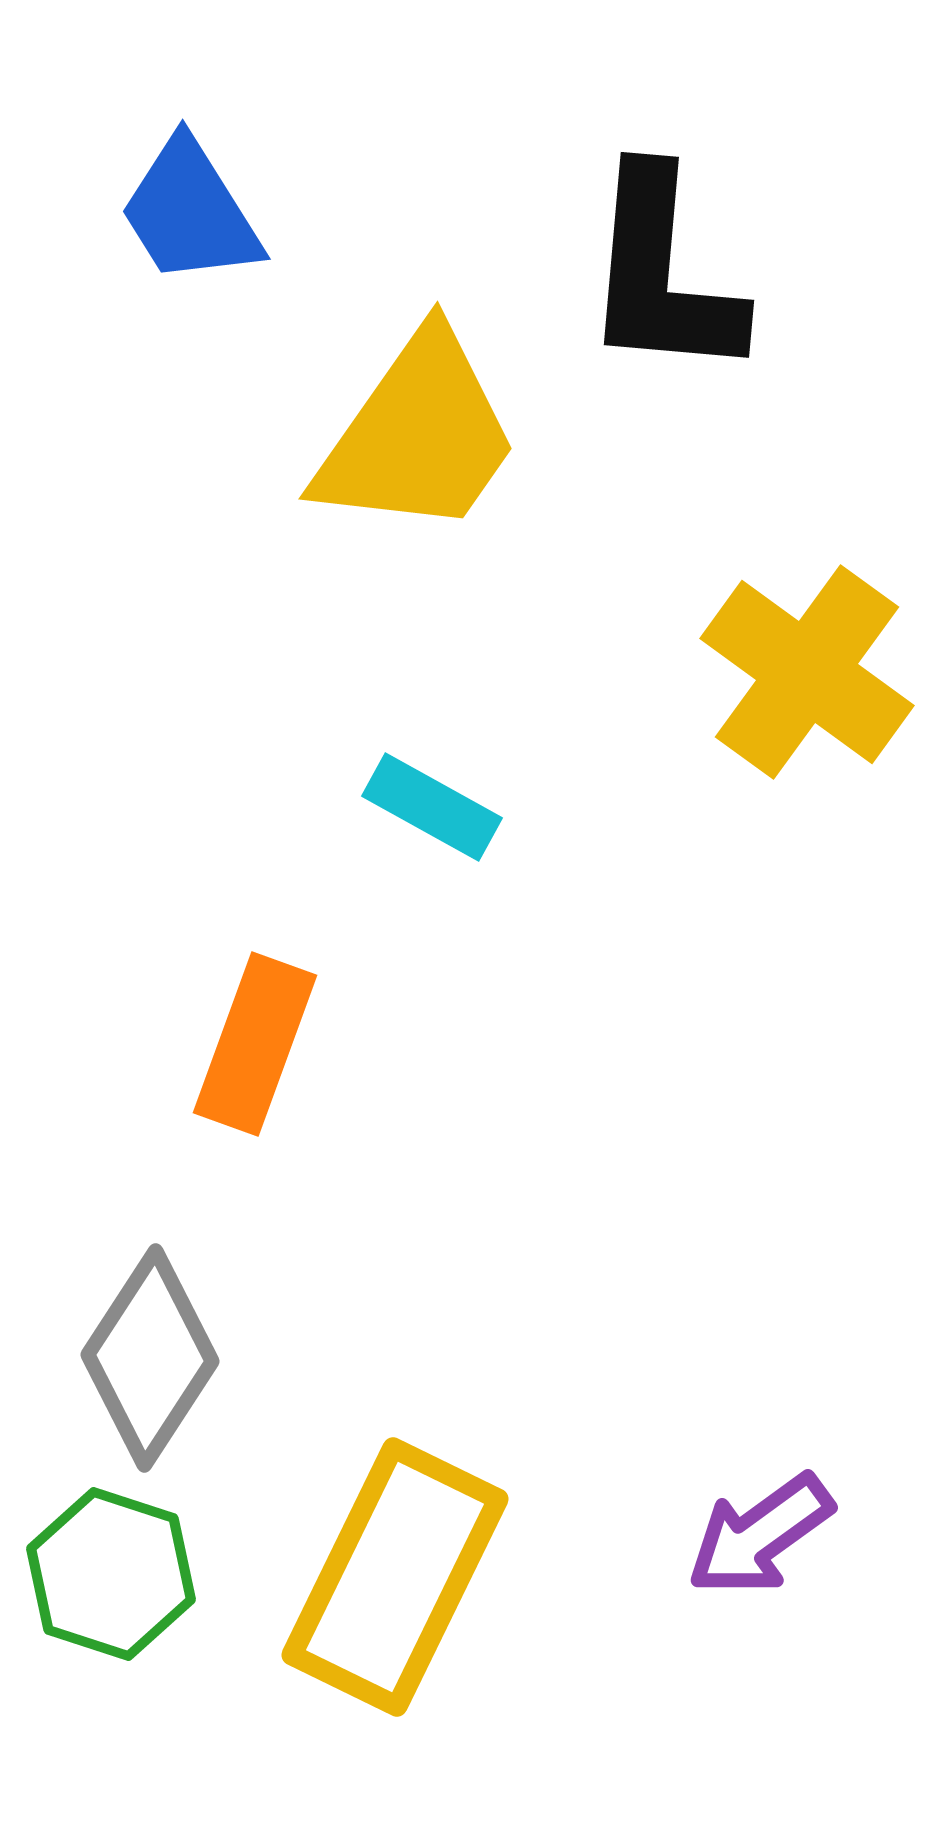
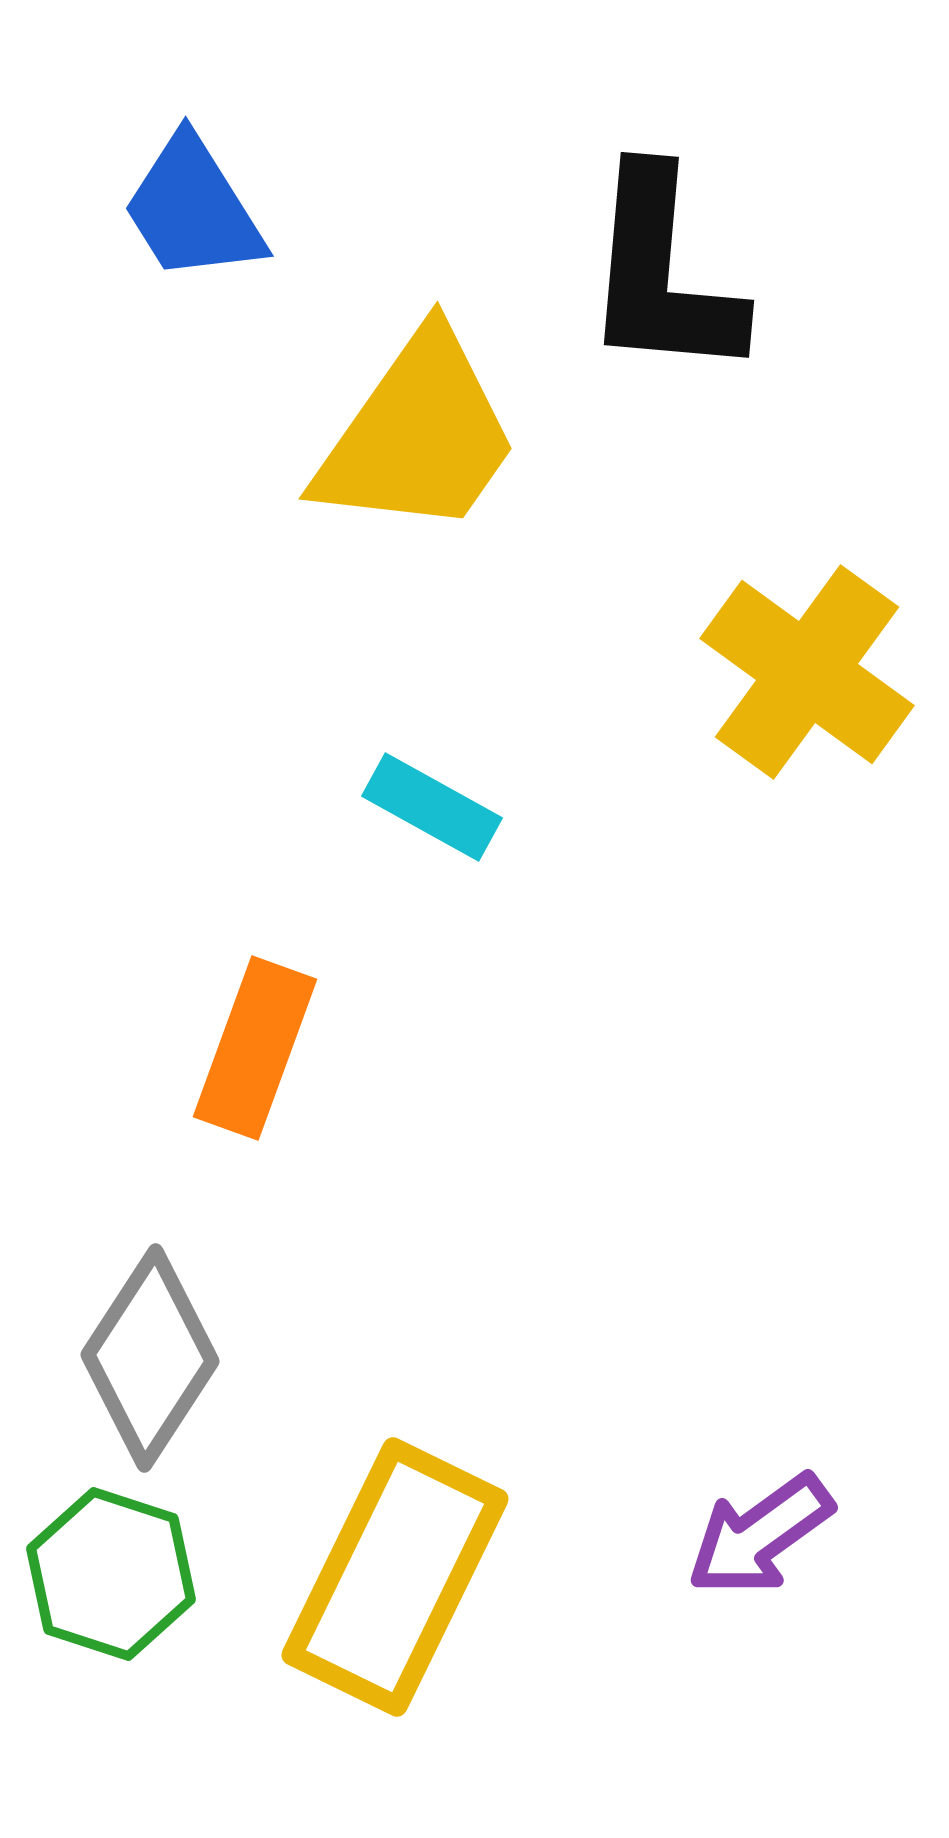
blue trapezoid: moved 3 px right, 3 px up
orange rectangle: moved 4 px down
